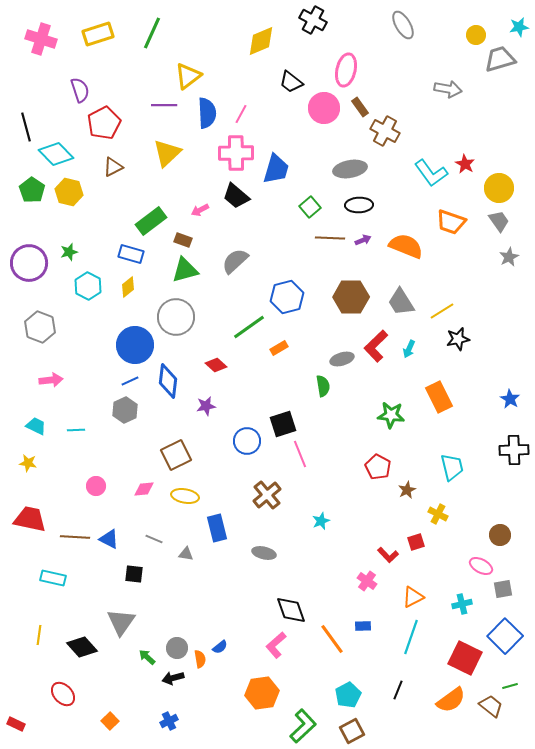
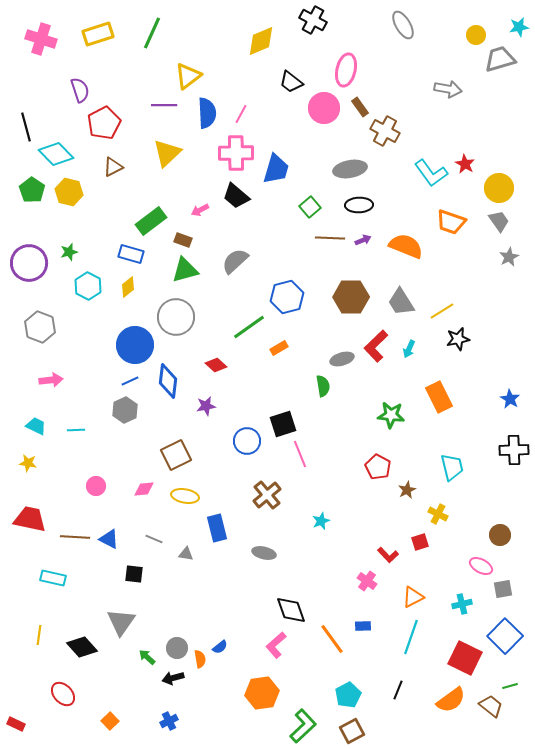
red square at (416, 542): moved 4 px right
